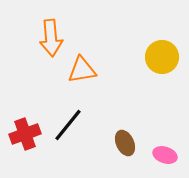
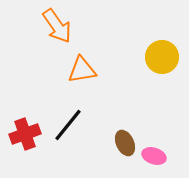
orange arrow: moved 6 px right, 12 px up; rotated 30 degrees counterclockwise
pink ellipse: moved 11 px left, 1 px down
